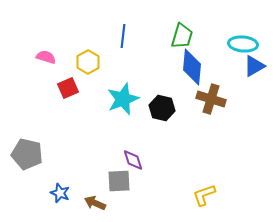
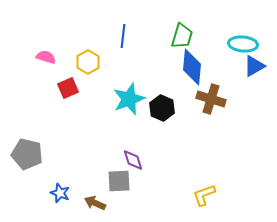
cyan star: moved 6 px right
black hexagon: rotated 10 degrees clockwise
